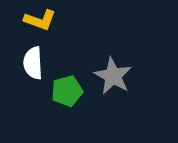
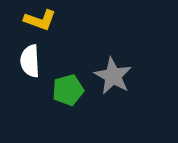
white semicircle: moved 3 px left, 2 px up
green pentagon: moved 1 px right, 1 px up
